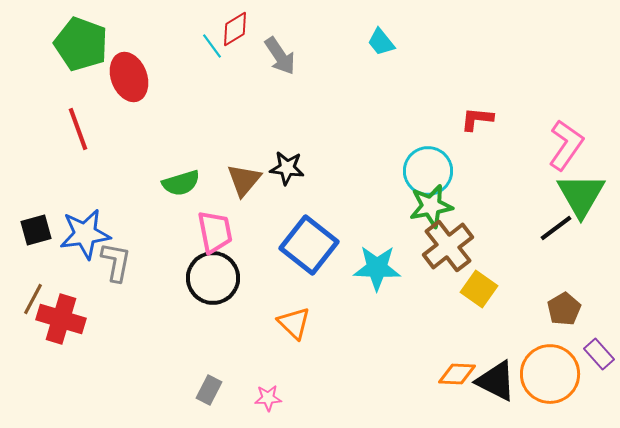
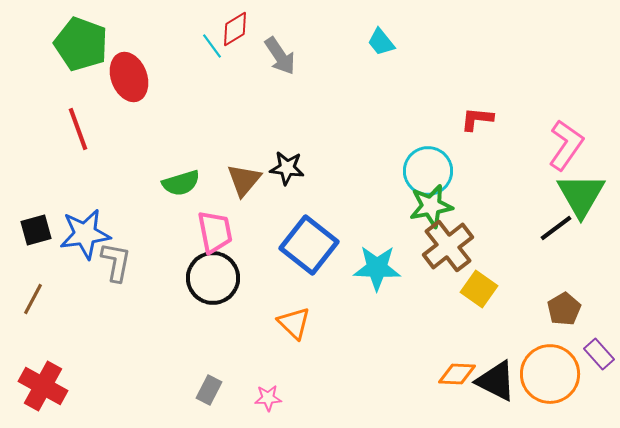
red cross: moved 18 px left, 67 px down; rotated 12 degrees clockwise
